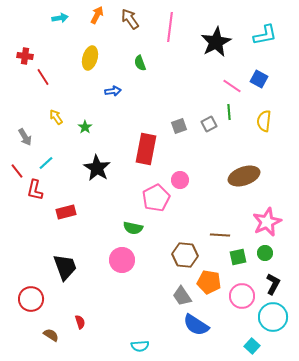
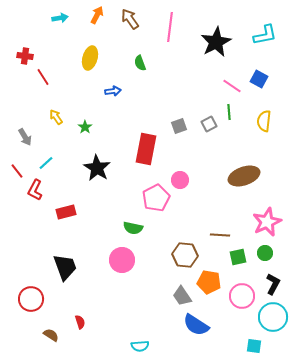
red L-shape at (35, 190): rotated 15 degrees clockwise
cyan square at (252, 346): moved 2 px right; rotated 35 degrees counterclockwise
